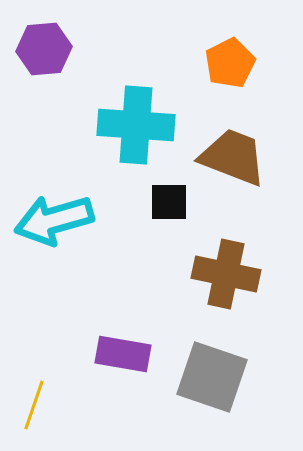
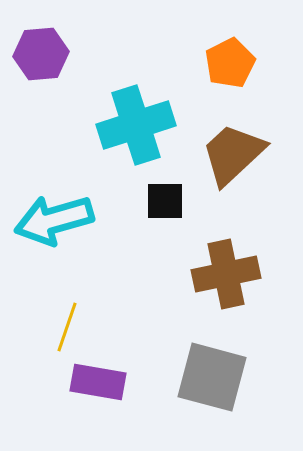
purple hexagon: moved 3 px left, 5 px down
cyan cross: rotated 22 degrees counterclockwise
brown trapezoid: moved 3 px up; rotated 64 degrees counterclockwise
black square: moved 4 px left, 1 px up
brown cross: rotated 24 degrees counterclockwise
purple rectangle: moved 25 px left, 28 px down
gray square: rotated 4 degrees counterclockwise
yellow line: moved 33 px right, 78 px up
